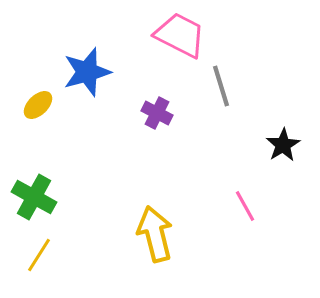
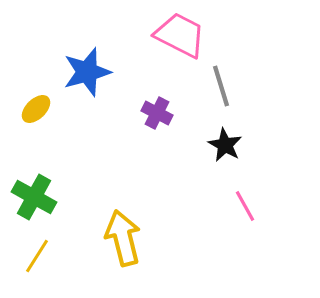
yellow ellipse: moved 2 px left, 4 px down
black star: moved 58 px left; rotated 12 degrees counterclockwise
yellow arrow: moved 32 px left, 4 px down
yellow line: moved 2 px left, 1 px down
